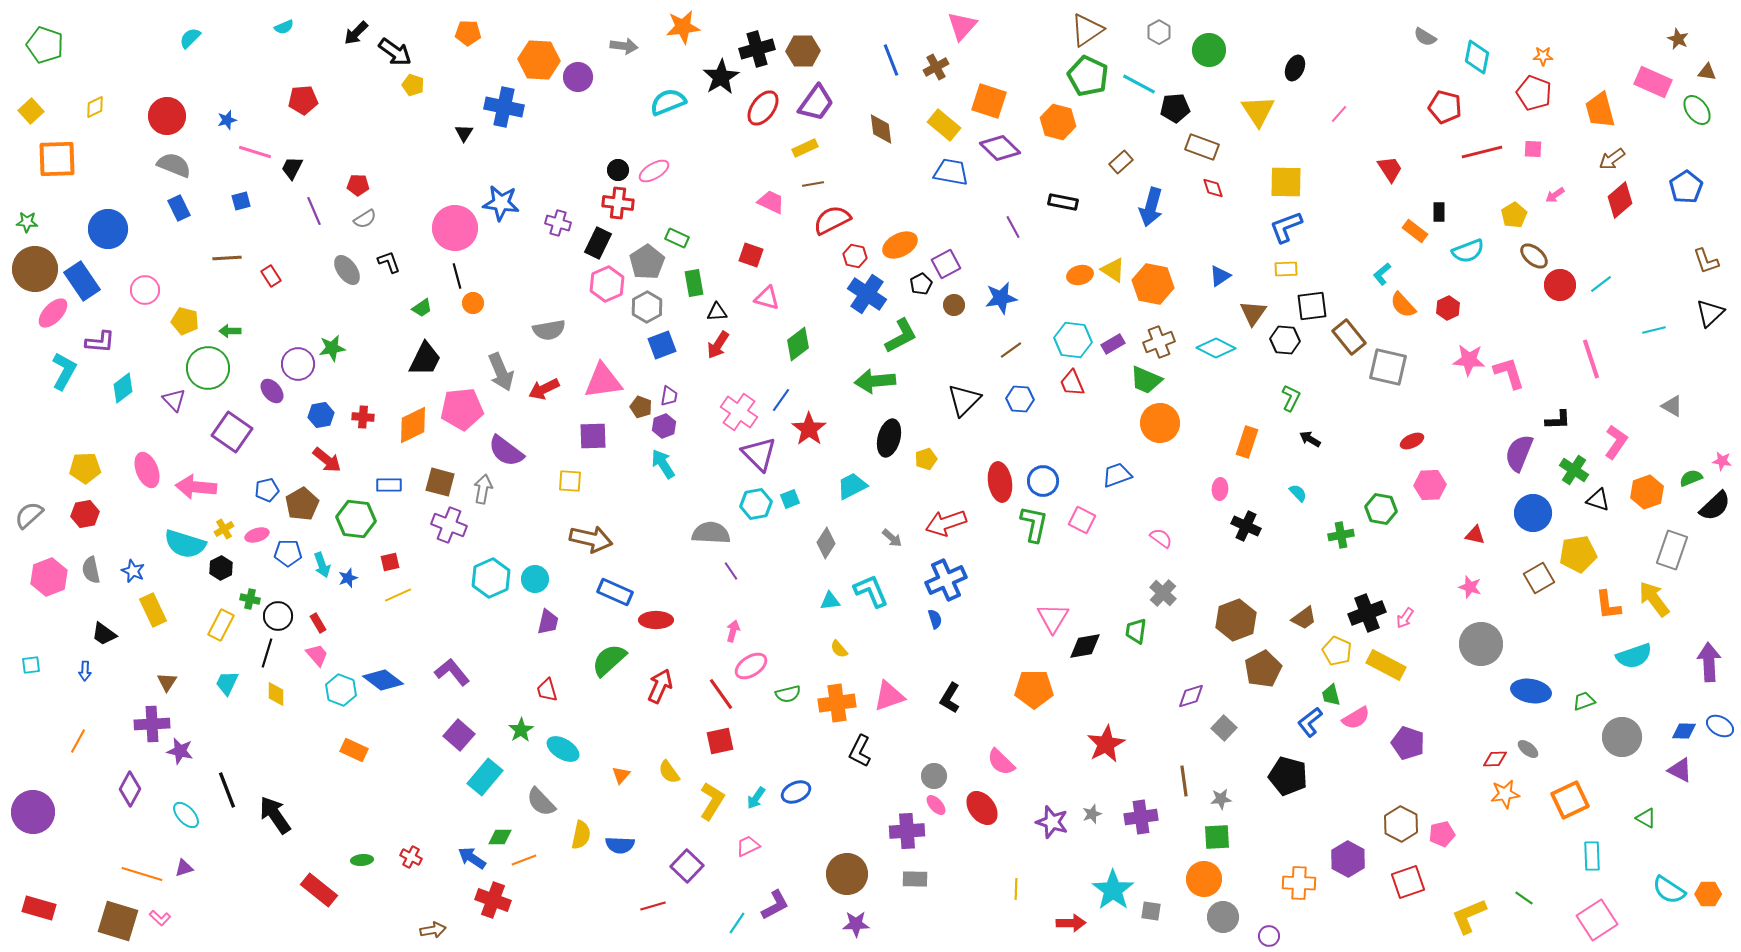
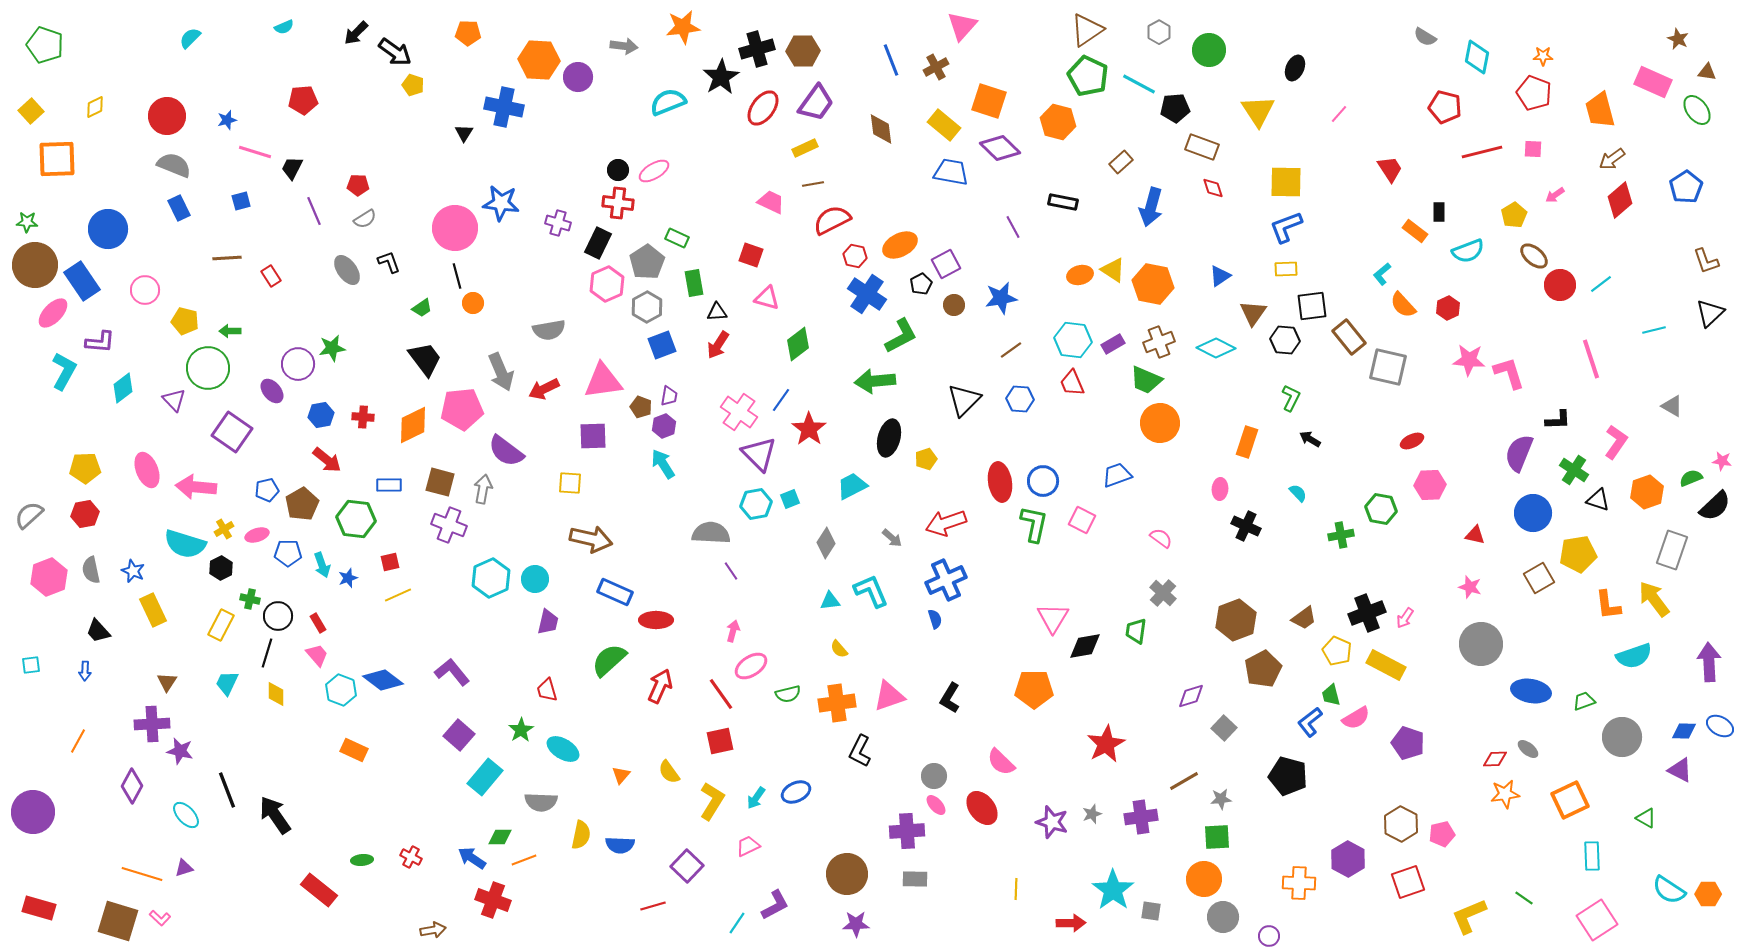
brown circle at (35, 269): moved 4 px up
black trapezoid at (425, 359): rotated 63 degrees counterclockwise
yellow square at (570, 481): moved 2 px down
black trapezoid at (104, 634): moved 6 px left, 3 px up; rotated 12 degrees clockwise
brown line at (1184, 781): rotated 68 degrees clockwise
purple diamond at (130, 789): moved 2 px right, 3 px up
gray semicircle at (541, 802): rotated 44 degrees counterclockwise
